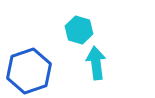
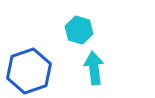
cyan arrow: moved 2 px left, 5 px down
